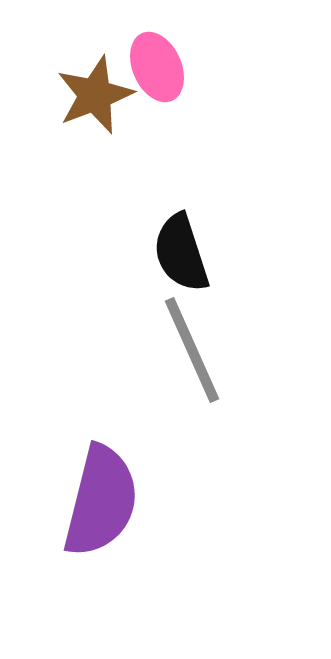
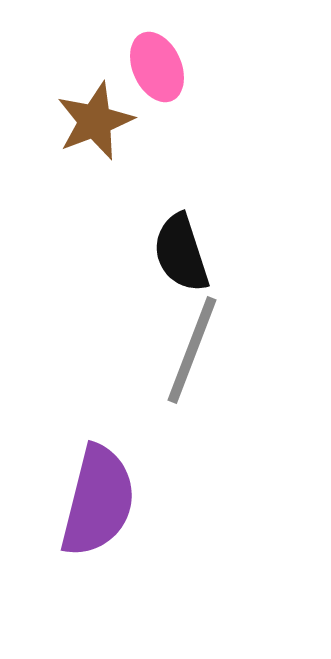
brown star: moved 26 px down
gray line: rotated 45 degrees clockwise
purple semicircle: moved 3 px left
